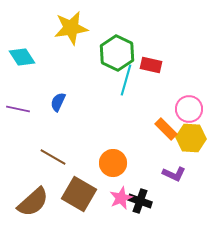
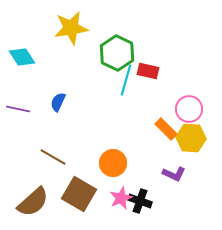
red rectangle: moved 3 px left, 6 px down
